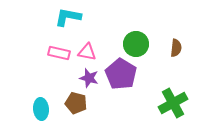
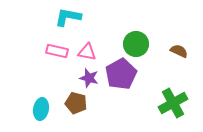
brown semicircle: moved 3 px right, 3 px down; rotated 72 degrees counterclockwise
pink rectangle: moved 2 px left, 2 px up
purple pentagon: rotated 12 degrees clockwise
cyan ellipse: rotated 15 degrees clockwise
